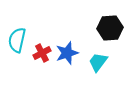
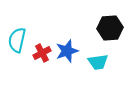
blue star: moved 2 px up
cyan trapezoid: rotated 135 degrees counterclockwise
